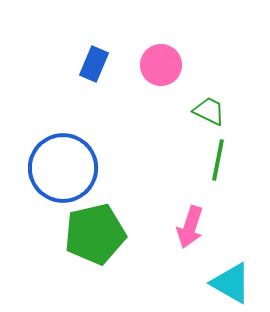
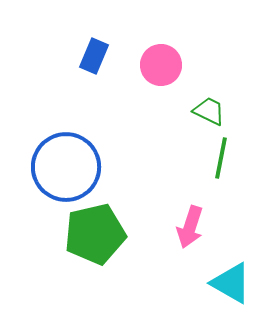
blue rectangle: moved 8 px up
green line: moved 3 px right, 2 px up
blue circle: moved 3 px right, 1 px up
